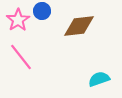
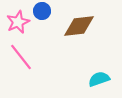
pink star: moved 2 px down; rotated 10 degrees clockwise
